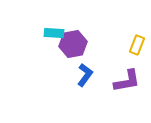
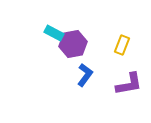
cyan rectangle: rotated 24 degrees clockwise
yellow rectangle: moved 15 px left
purple L-shape: moved 2 px right, 3 px down
